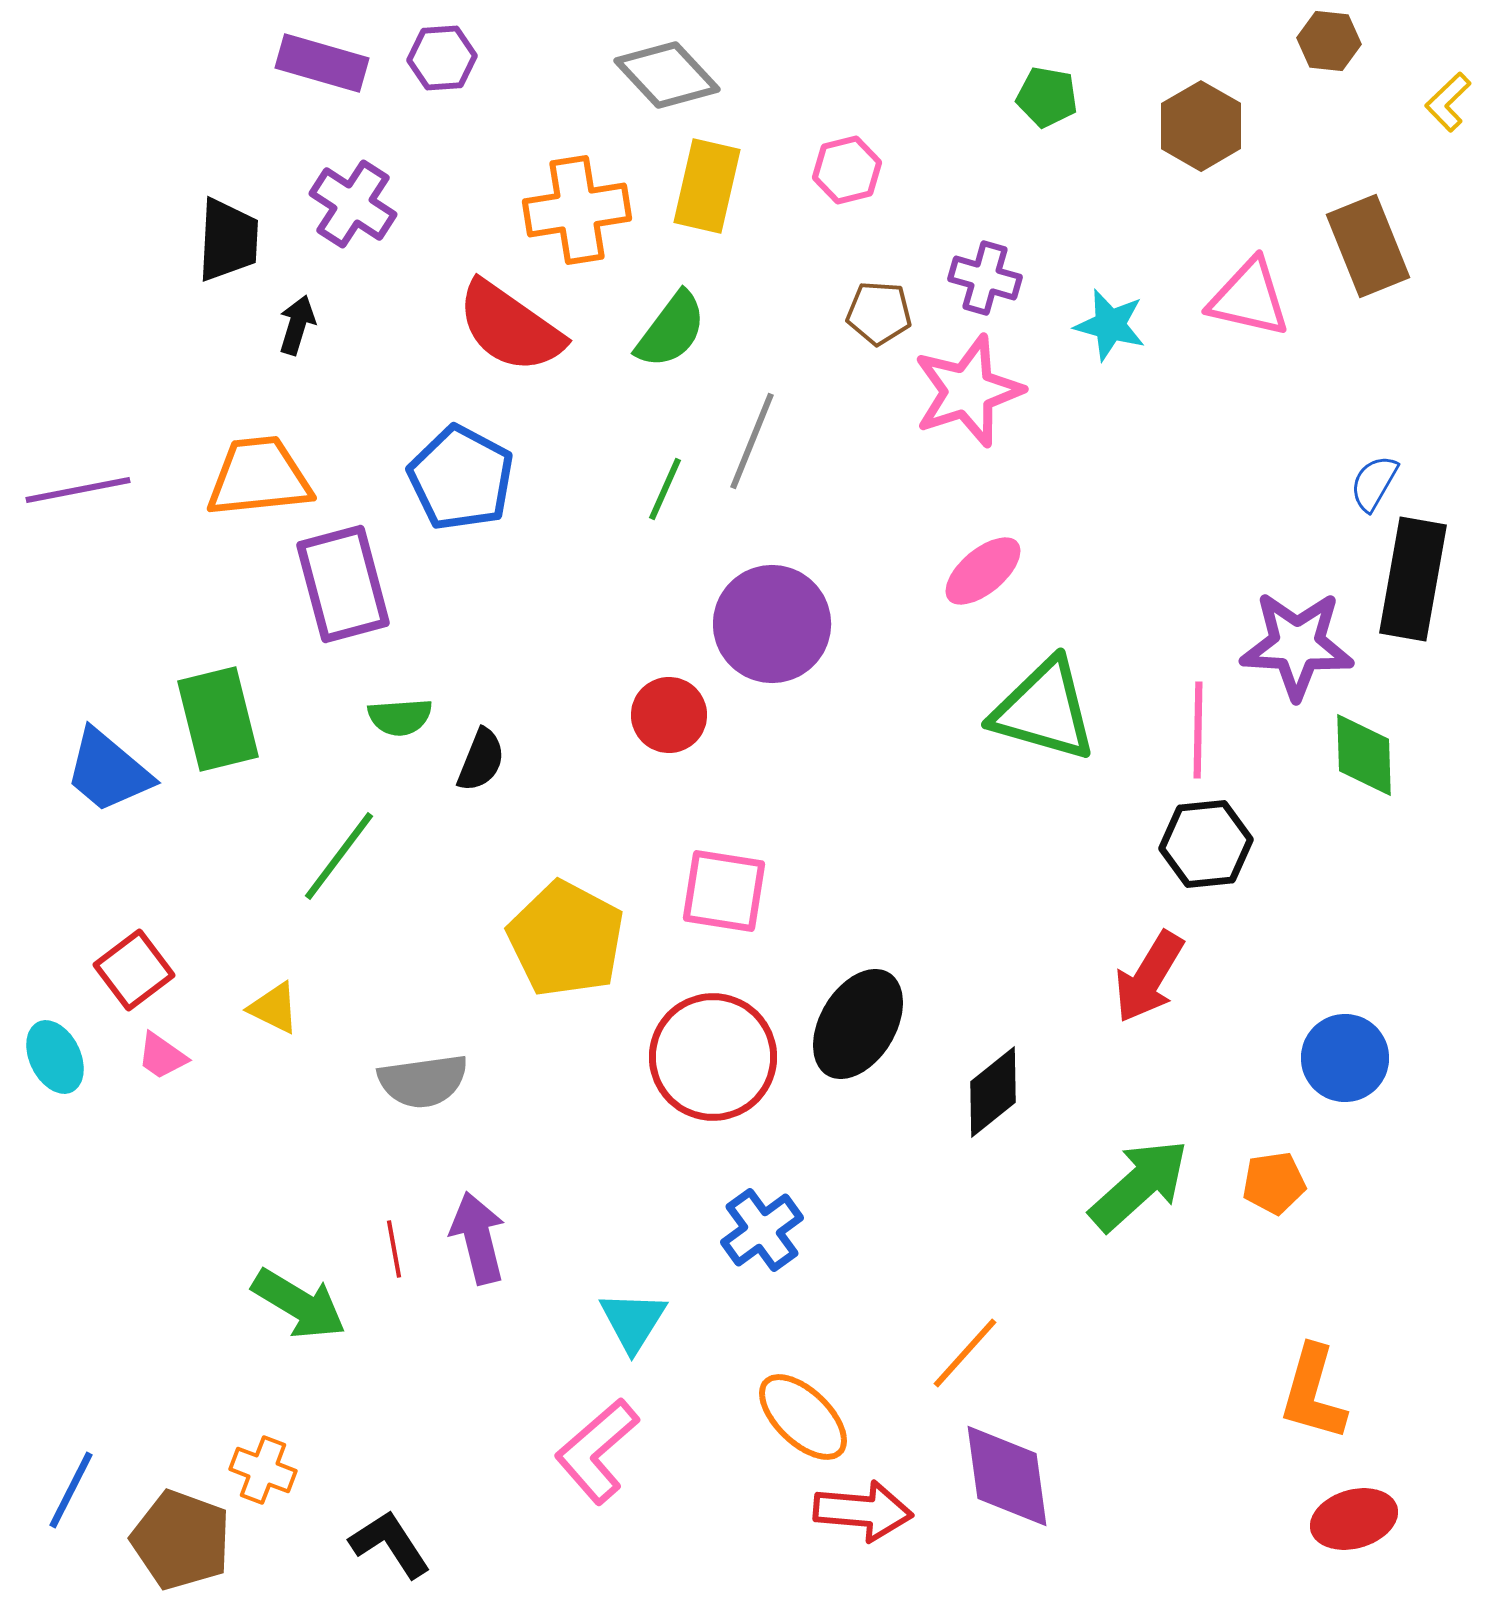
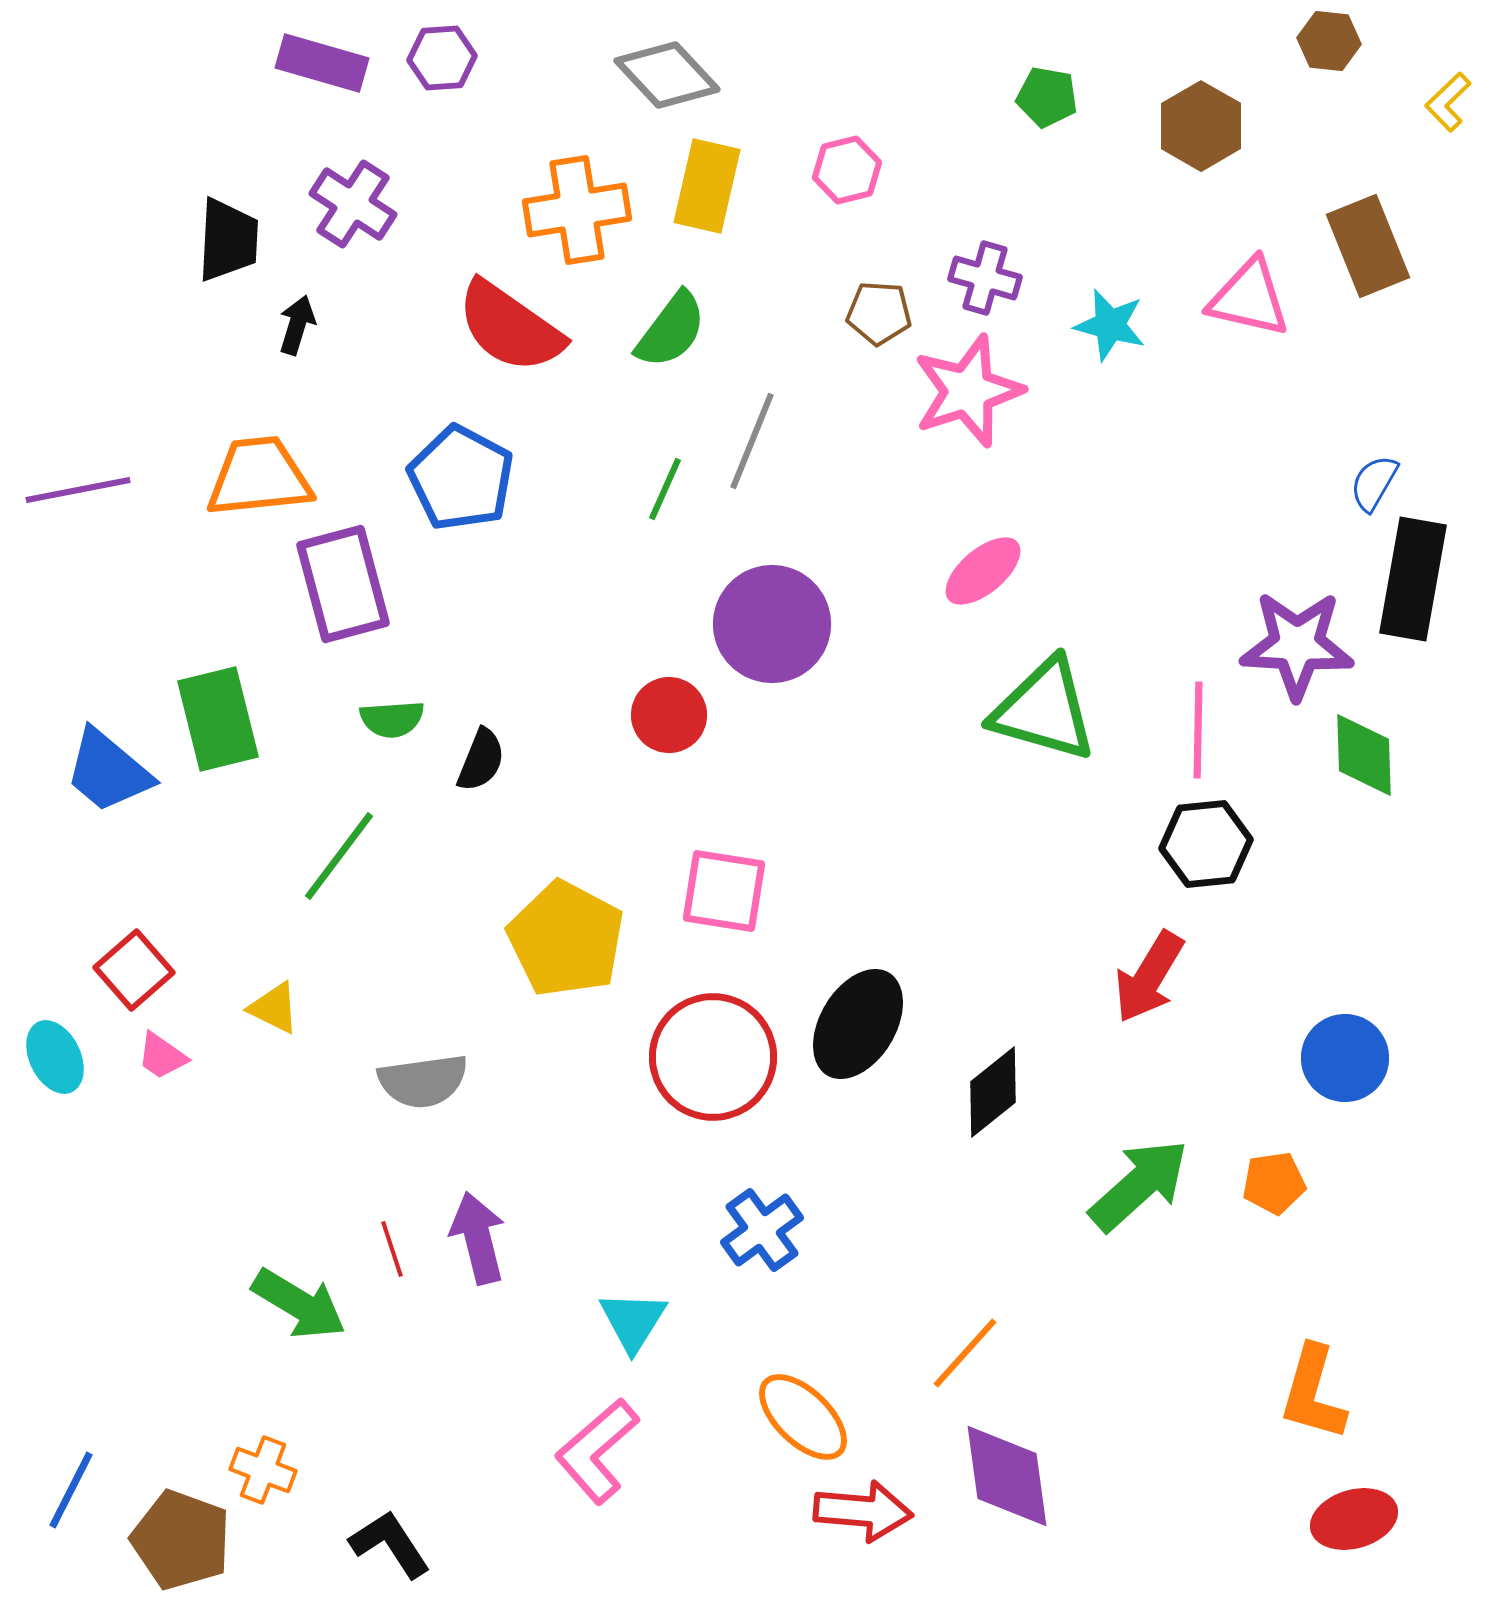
green semicircle at (400, 717): moved 8 px left, 2 px down
red square at (134, 970): rotated 4 degrees counterclockwise
red line at (394, 1249): moved 2 px left; rotated 8 degrees counterclockwise
